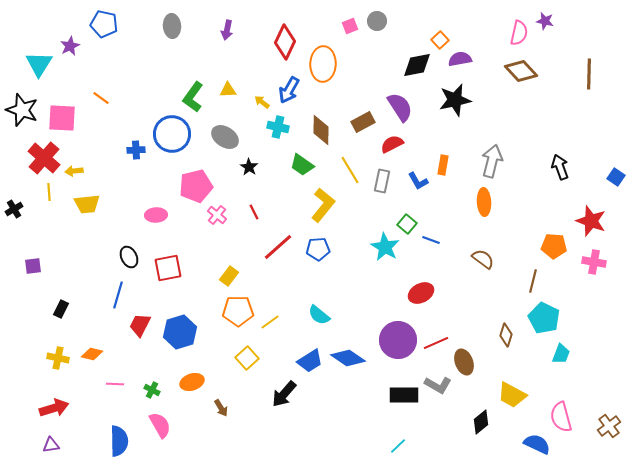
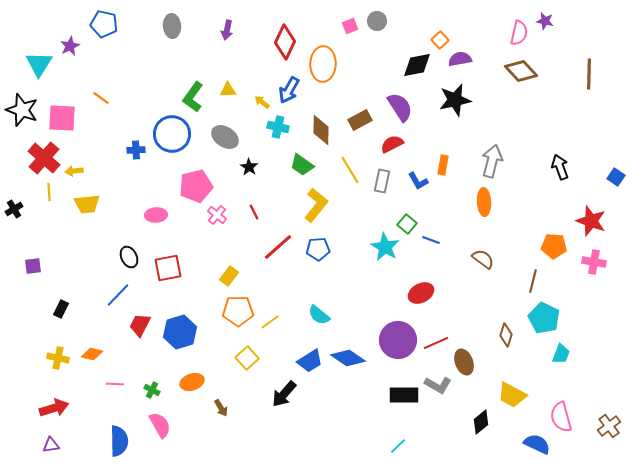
brown rectangle at (363, 122): moved 3 px left, 2 px up
yellow L-shape at (323, 205): moved 7 px left
blue line at (118, 295): rotated 28 degrees clockwise
